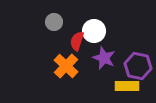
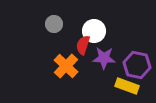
gray circle: moved 2 px down
red semicircle: moved 6 px right, 4 px down
purple star: rotated 20 degrees counterclockwise
purple hexagon: moved 1 px left, 1 px up
yellow rectangle: rotated 20 degrees clockwise
